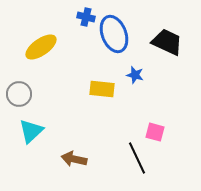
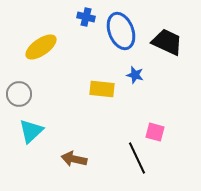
blue ellipse: moved 7 px right, 3 px up
